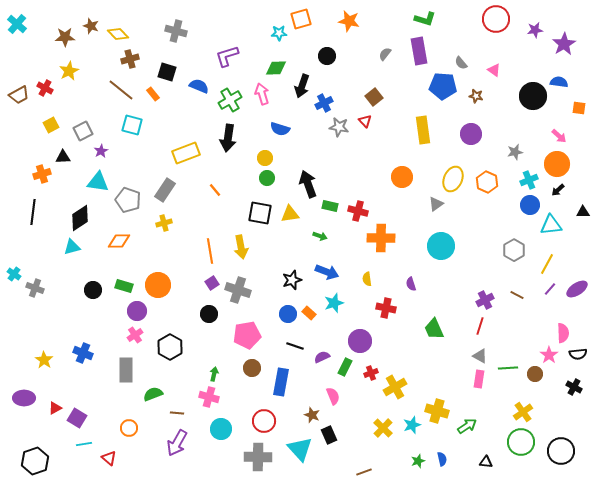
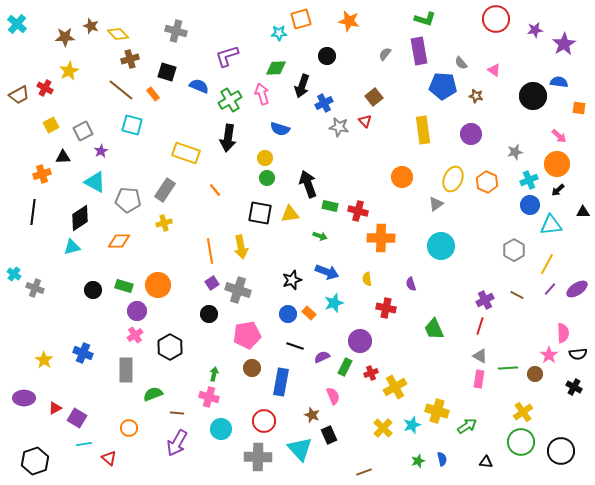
yellow rectangle at (186, 153): rotated 40 degrees clockwise
cyan triangle at (98, 182): moved 3 px left; rotated 20 degrees clockwise
gray pentagon at (128, 200): rotated 15 degrees counterclockwise
